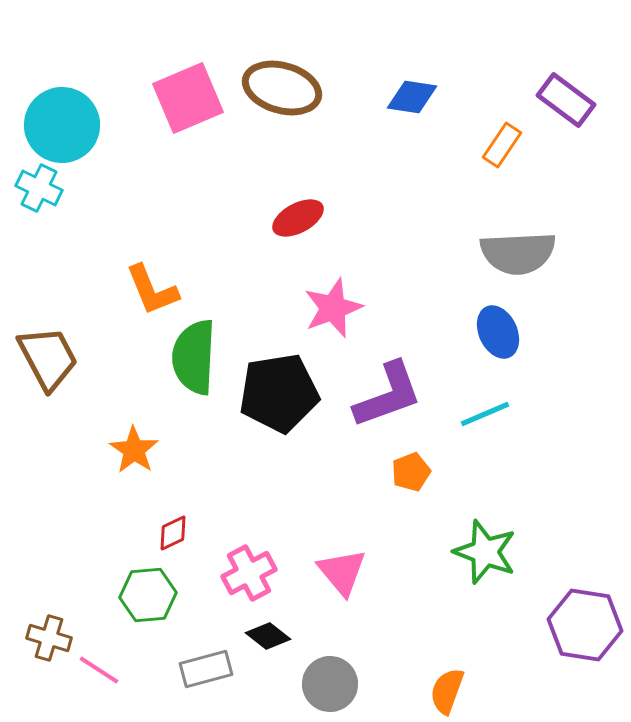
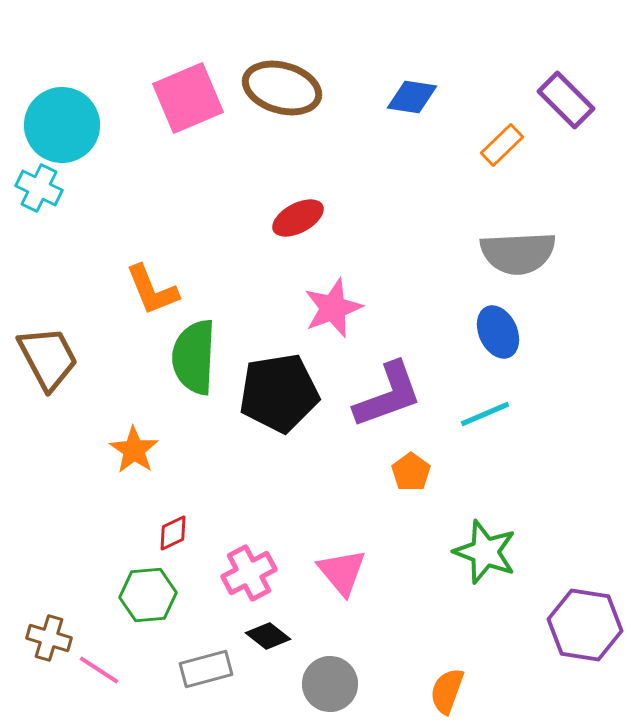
purple rectangle: rotated 8 degrees clockwise
orange rectangle: rotated 12 degrees clockwise
orange pentagon: rotated 15 degrees counterclockwise
